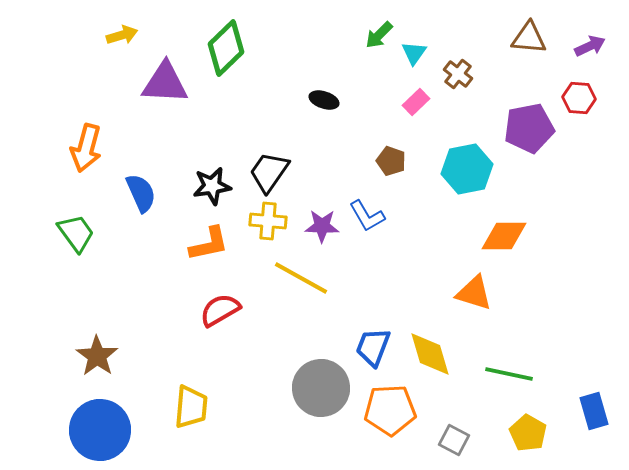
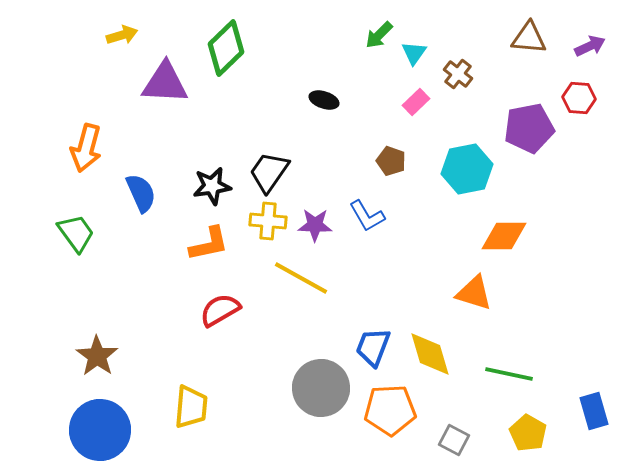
purple star: moved 7 px left, 1 px up
